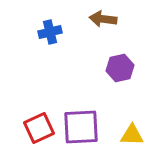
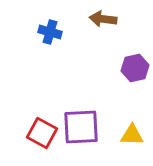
blue cross: rotated 30 degrees clockwise
purple hexagon: moved 15 px right
red square: moved 3 px right, 5 px down; rotated 36 degrees counterclockwise
